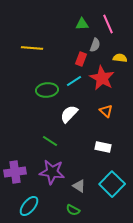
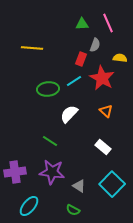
pink line: moved 1 px up
green ellipse: moved 1 px right, 1 px up
white rectangle: rotated 28 degrees clockwise
